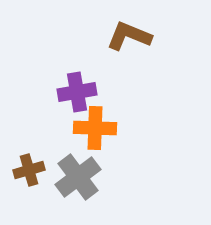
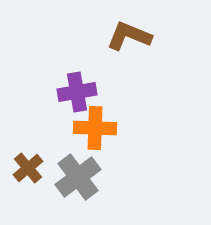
brown cross: moved 1 px left, 2 px up; rotated 24 degrees counterclockwise
